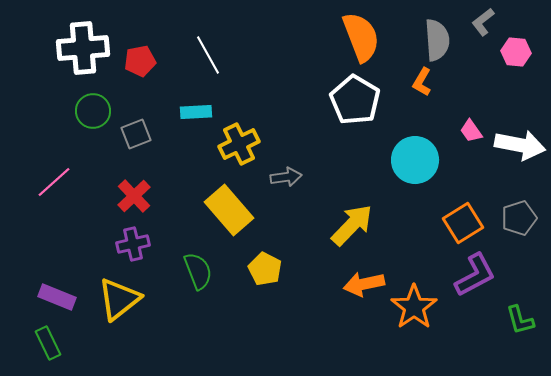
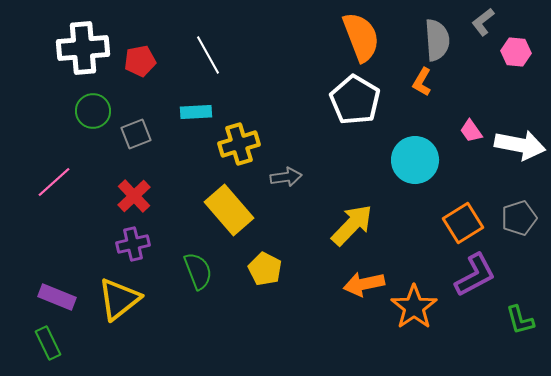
yellow cross: rotated 9 degrees clockwise
